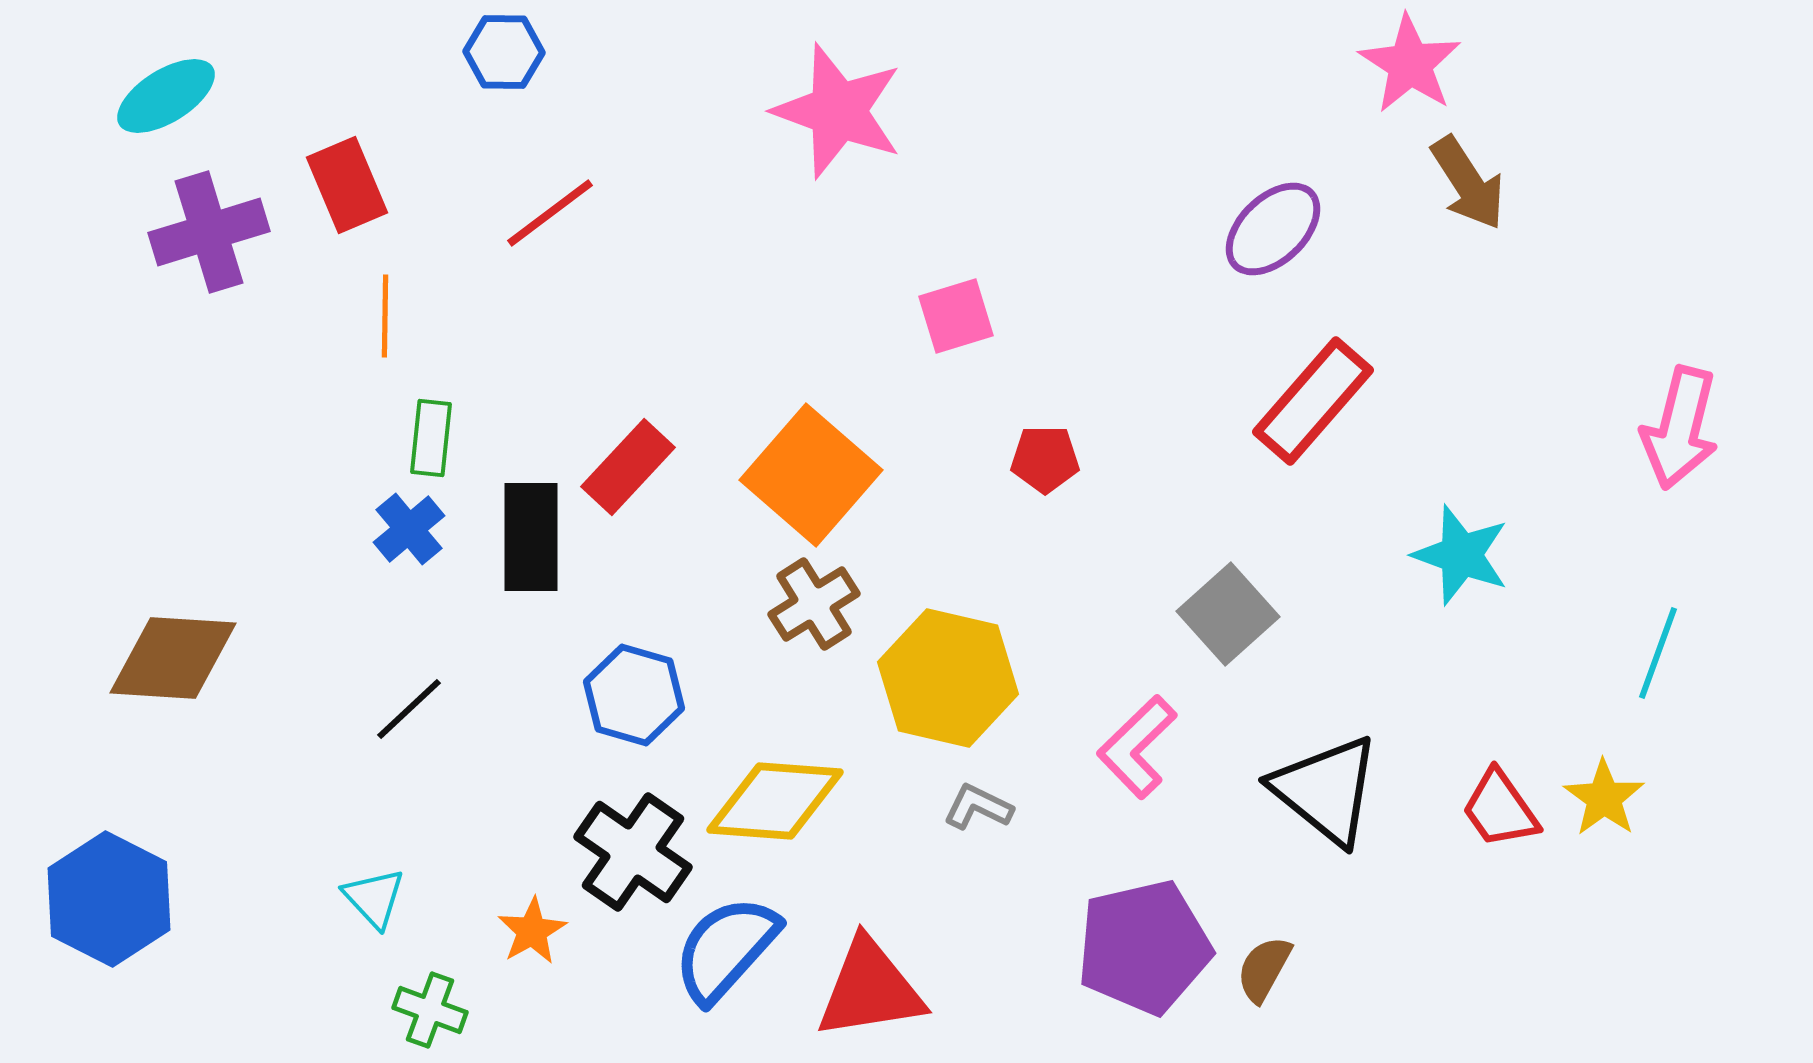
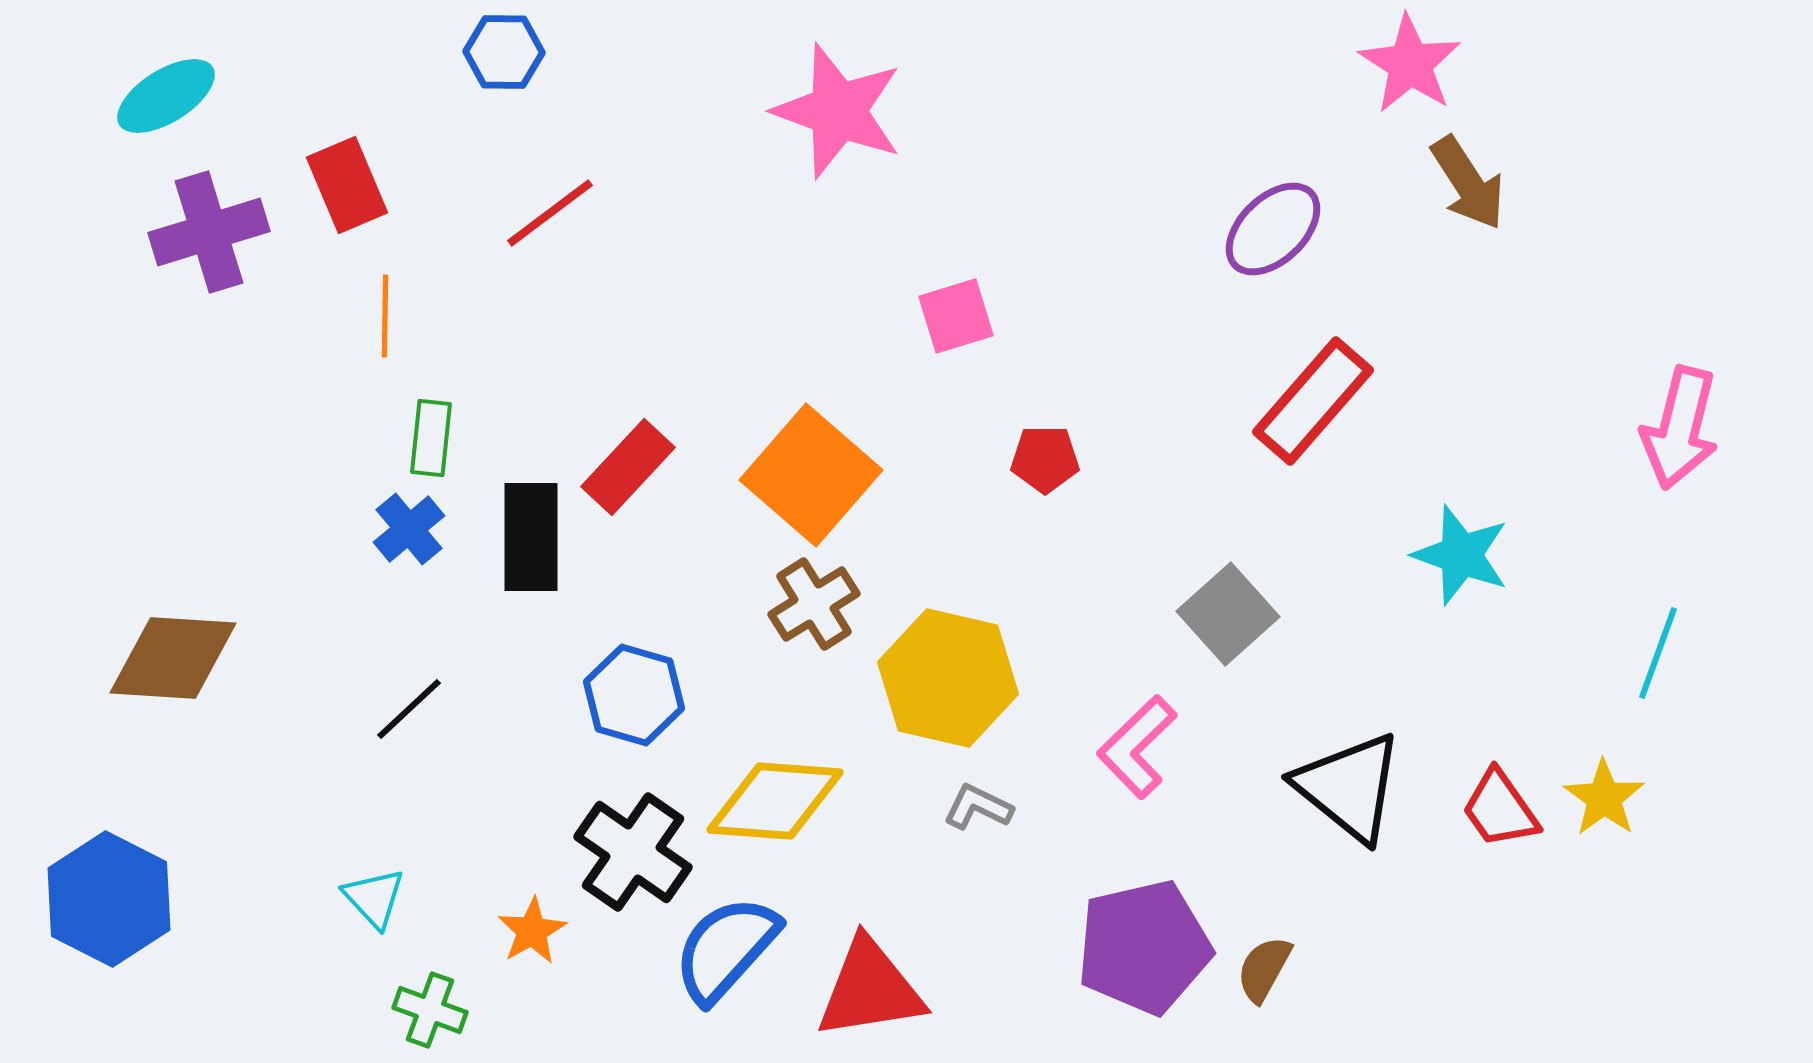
black triangle at (1326, 790): moved 23 px right, 3 px up
